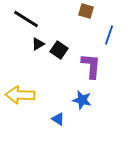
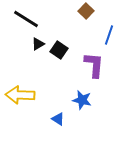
brown square: rotated 28 degrees clockwise
purple L-shape: moved 3 px right, 1 px up
